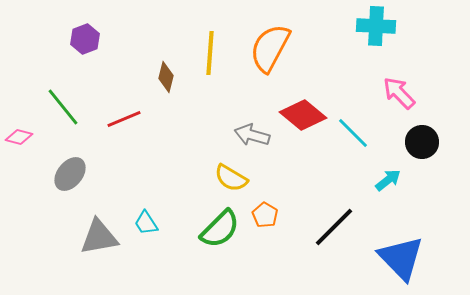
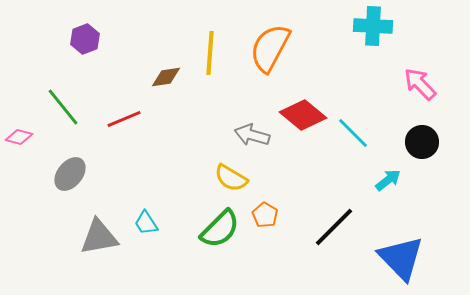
cyan cross: moved 3 px left
brown diamond: rotated 68 degrees clockwise
pink arrow: moved 21 px right, 9 px up
